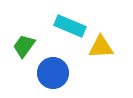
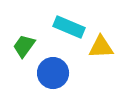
cyan rectangle: moved 1 px left, 1 px down
